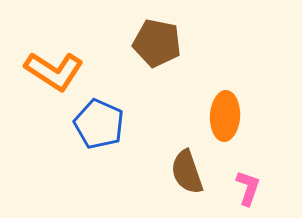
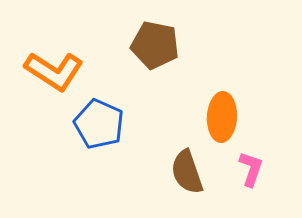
brown pentagon: moved 2 px left, 2 px down
orange ellipse: moved 3 px left, 1 px down
pink L-shape: moved 3 px right, 19 px up
